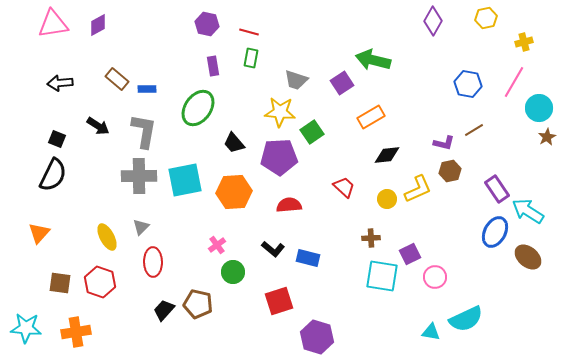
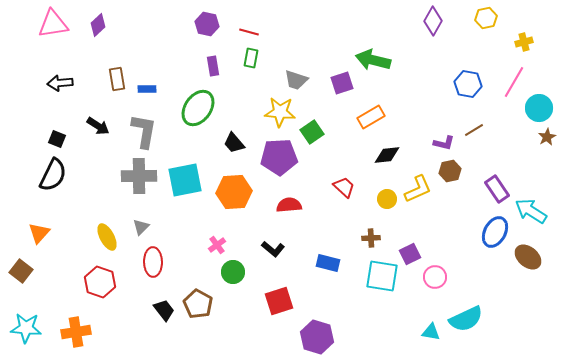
purple diamond at (98, 25): rotated 15 degrees counterclockwise
brown rectangle at (117, 79): rotated 40 degrees clockwise
purple square at (342, 83): rotated 15 degrees clockwise
cyan arrow at (528, 211): moved 3 px right
blue rectangle at (308, 258): moved 20 px right, 5 px down
brown square at (60, 283): moved 39 px left, 12 px up; rotated 30 degrees clockwise
brown pentagon at (198, 304): rotated 16 degrees clockwise
black trapezoid at (164, 310): rotated 100 degrees clockwise
